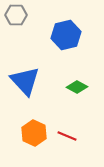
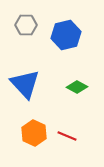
gray hexagon: moved 10 px right, 10 px down
blue triangle: moved 3 px down
